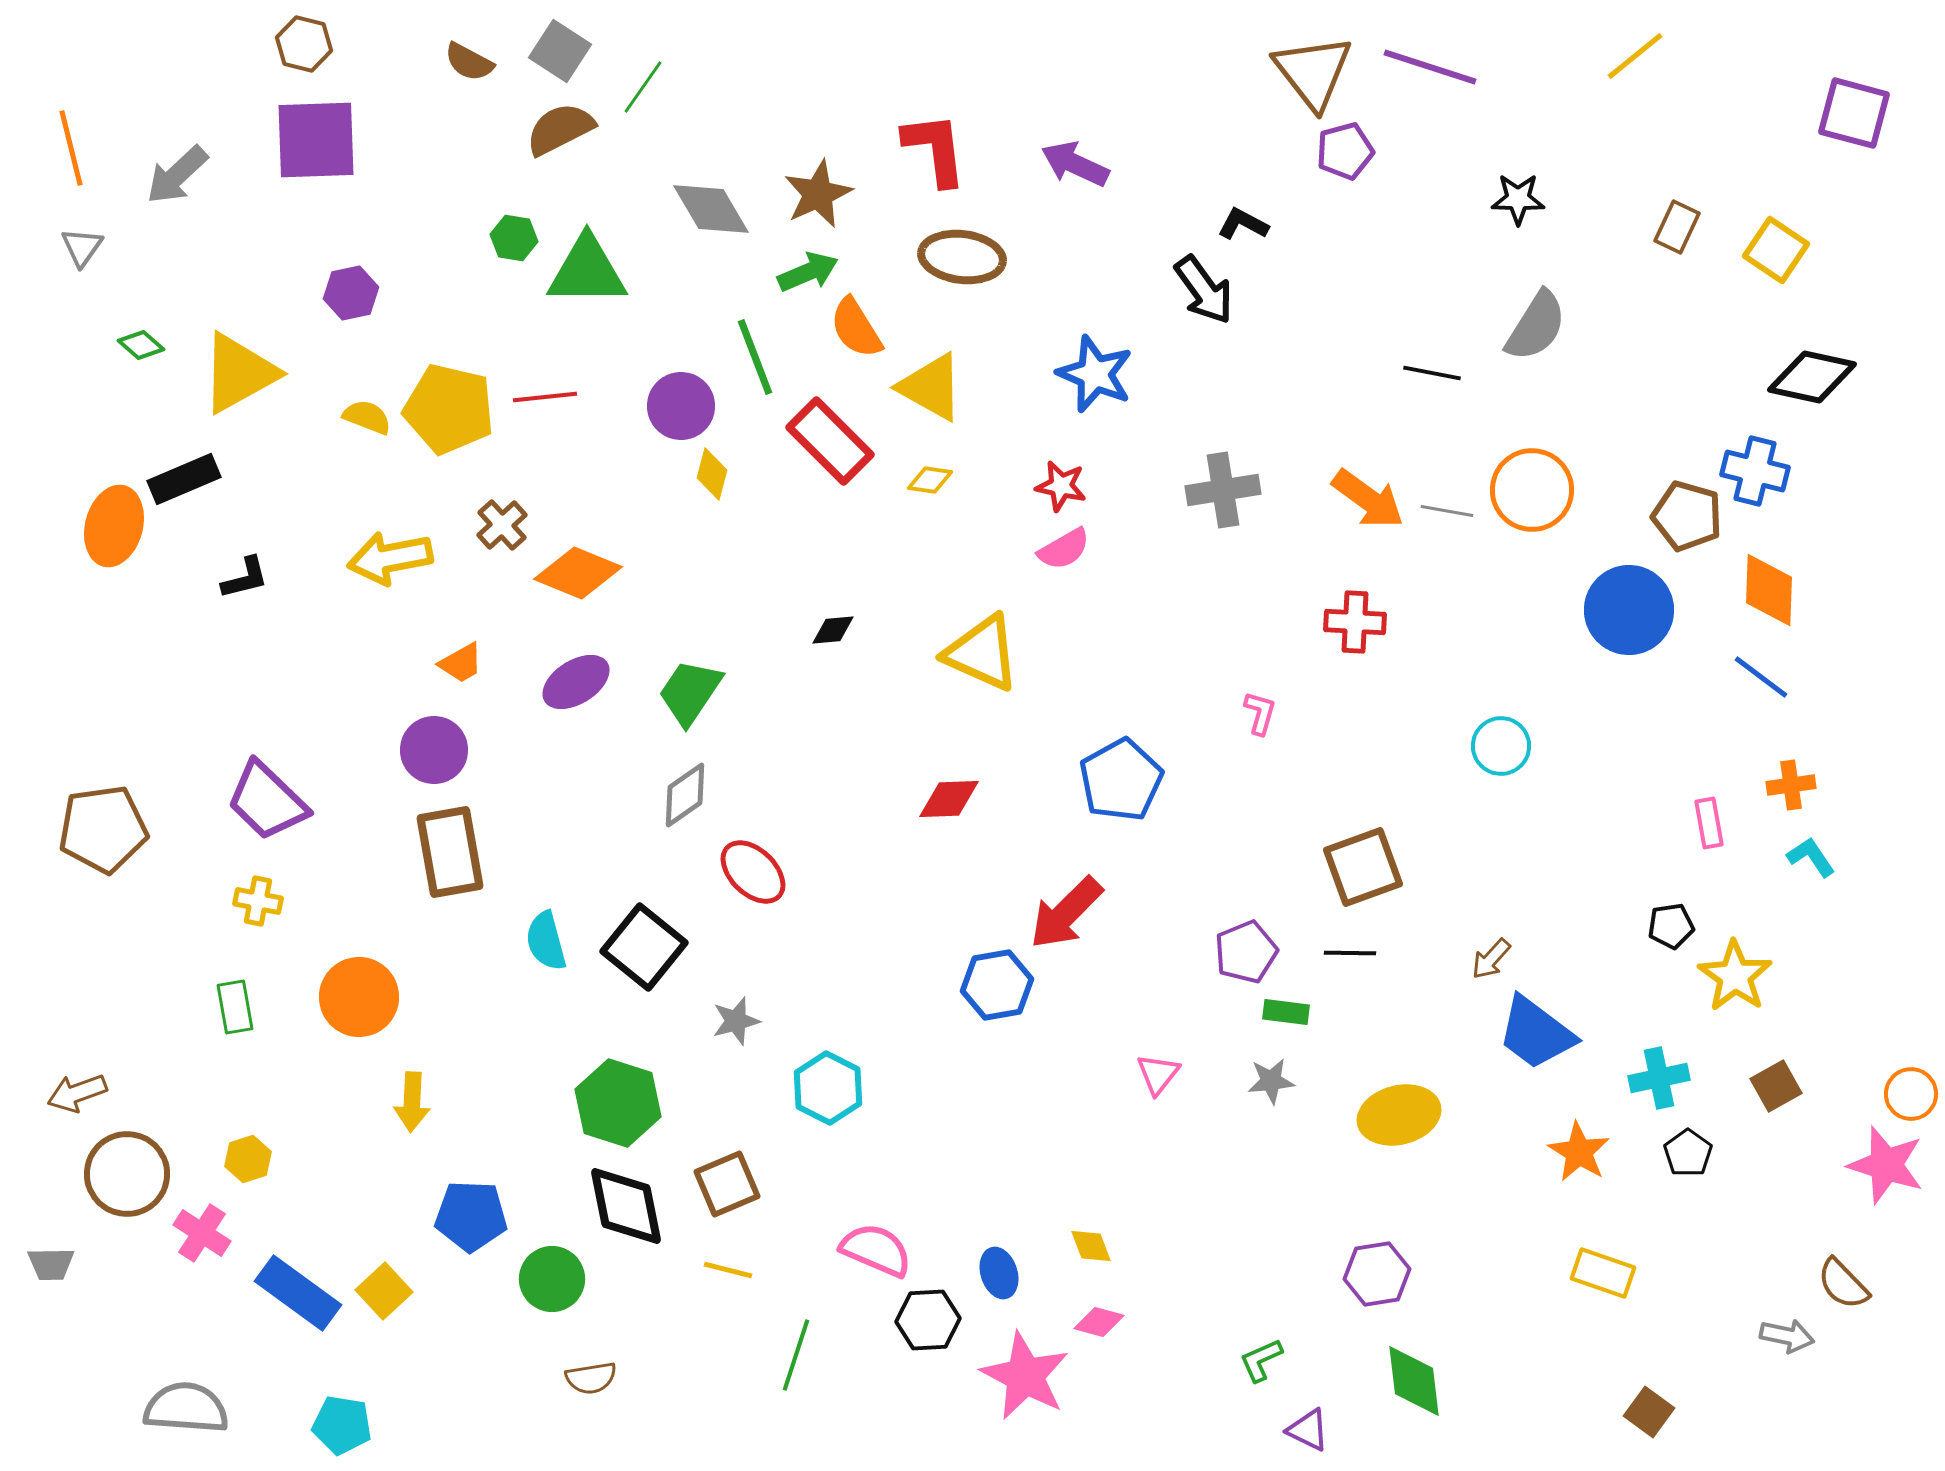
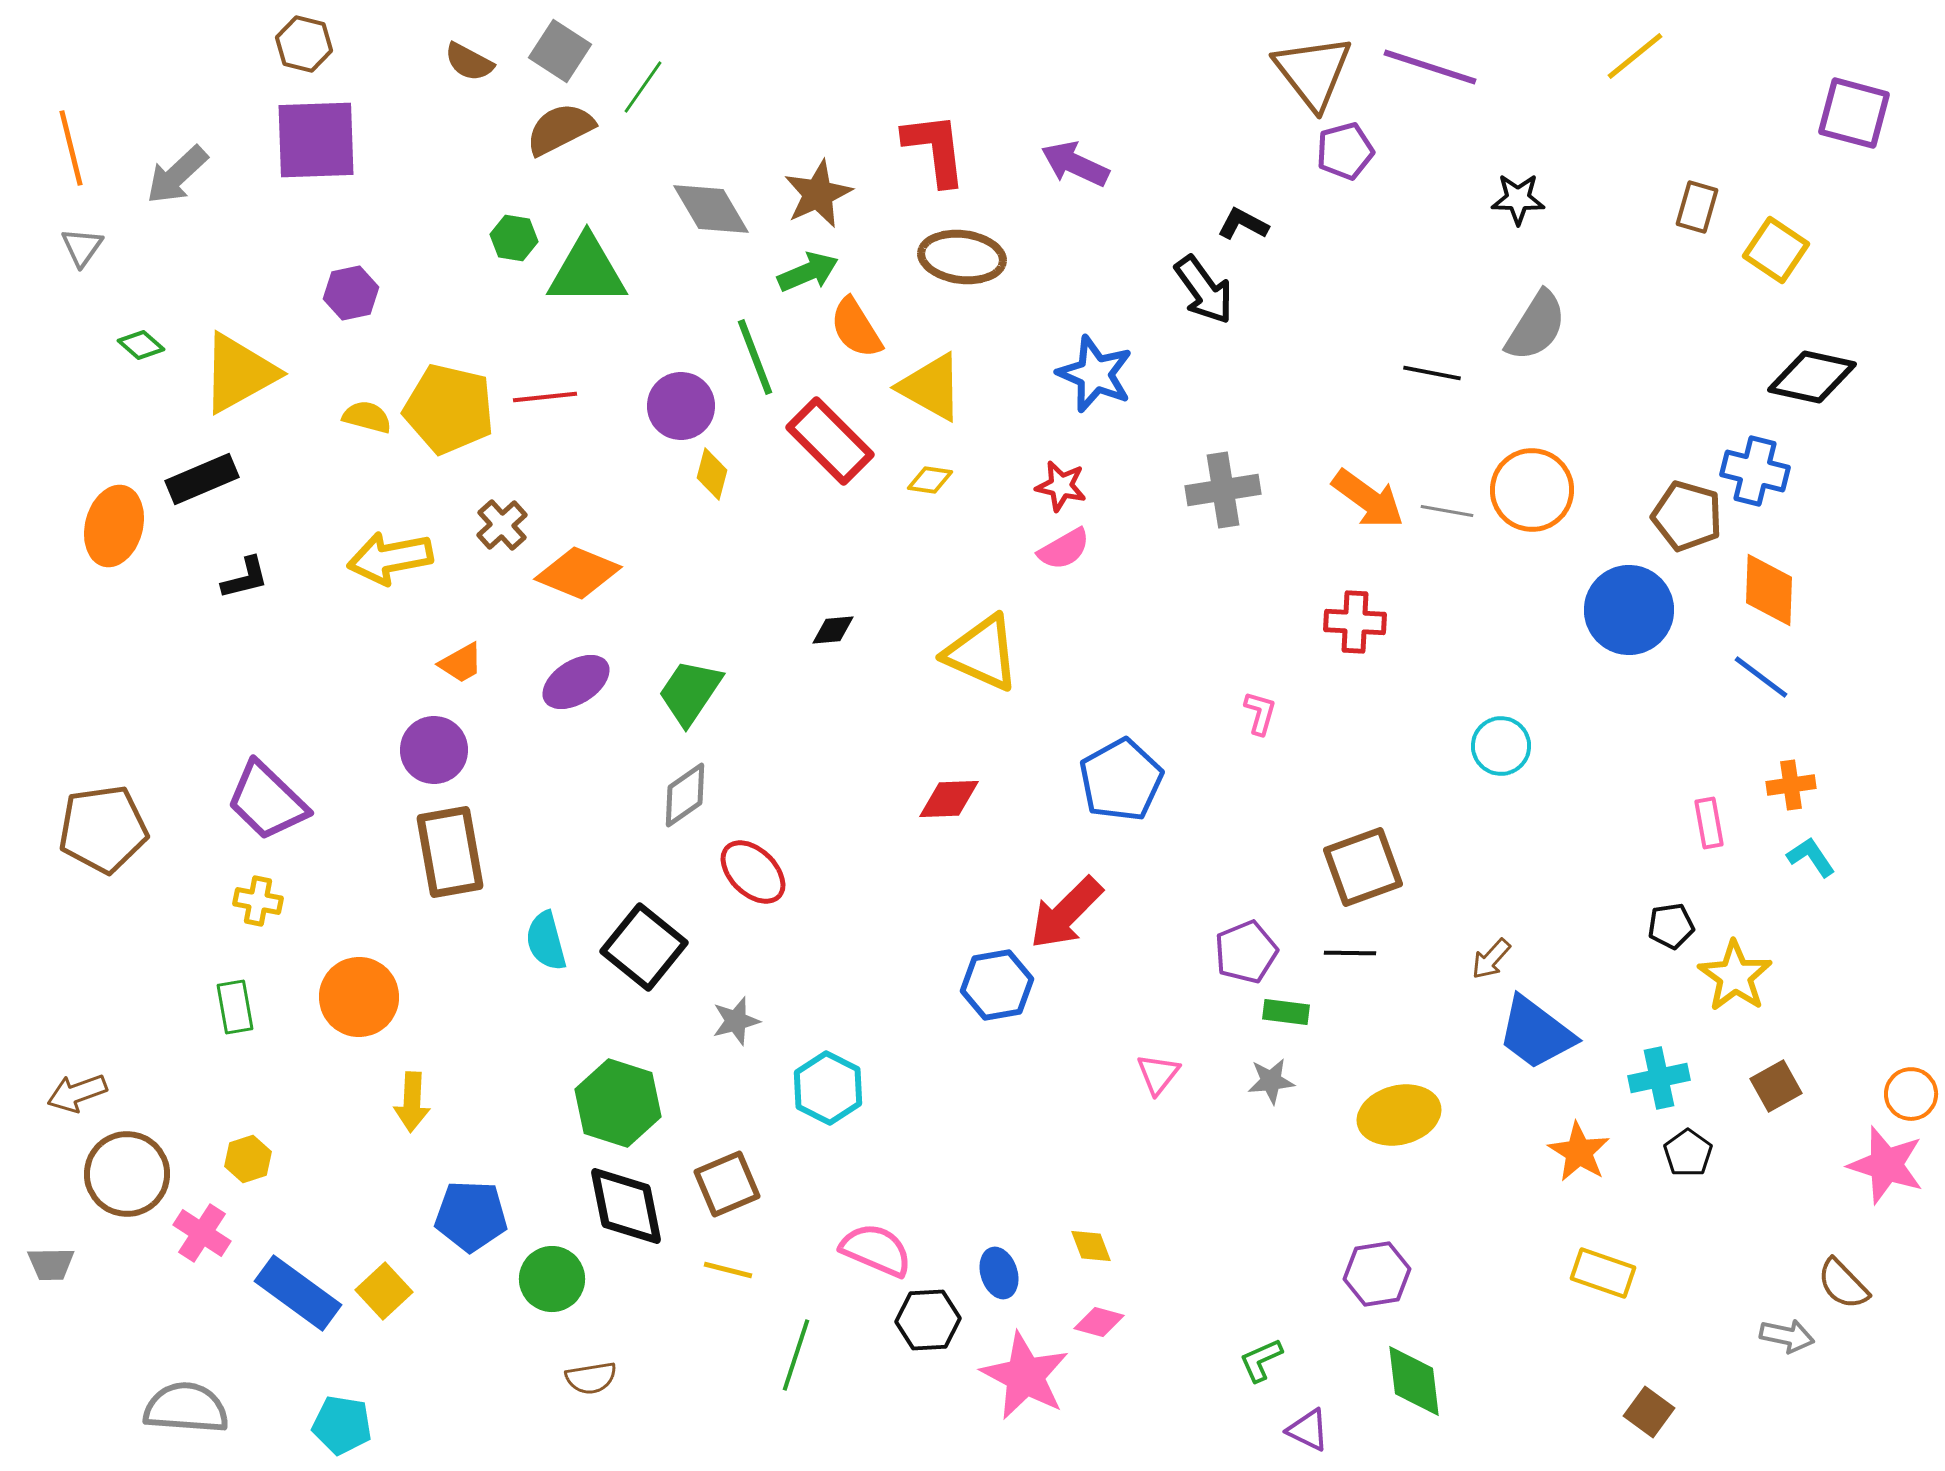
brown rectangle at (1677, 227): moved 20 px right, 20 px up; rotated 9 degrees counterclockwise
yellow semicircle at (367, 417): rotated 6 degrees counterclockwise
black rectangle at (184, 479): moved 18 px right
